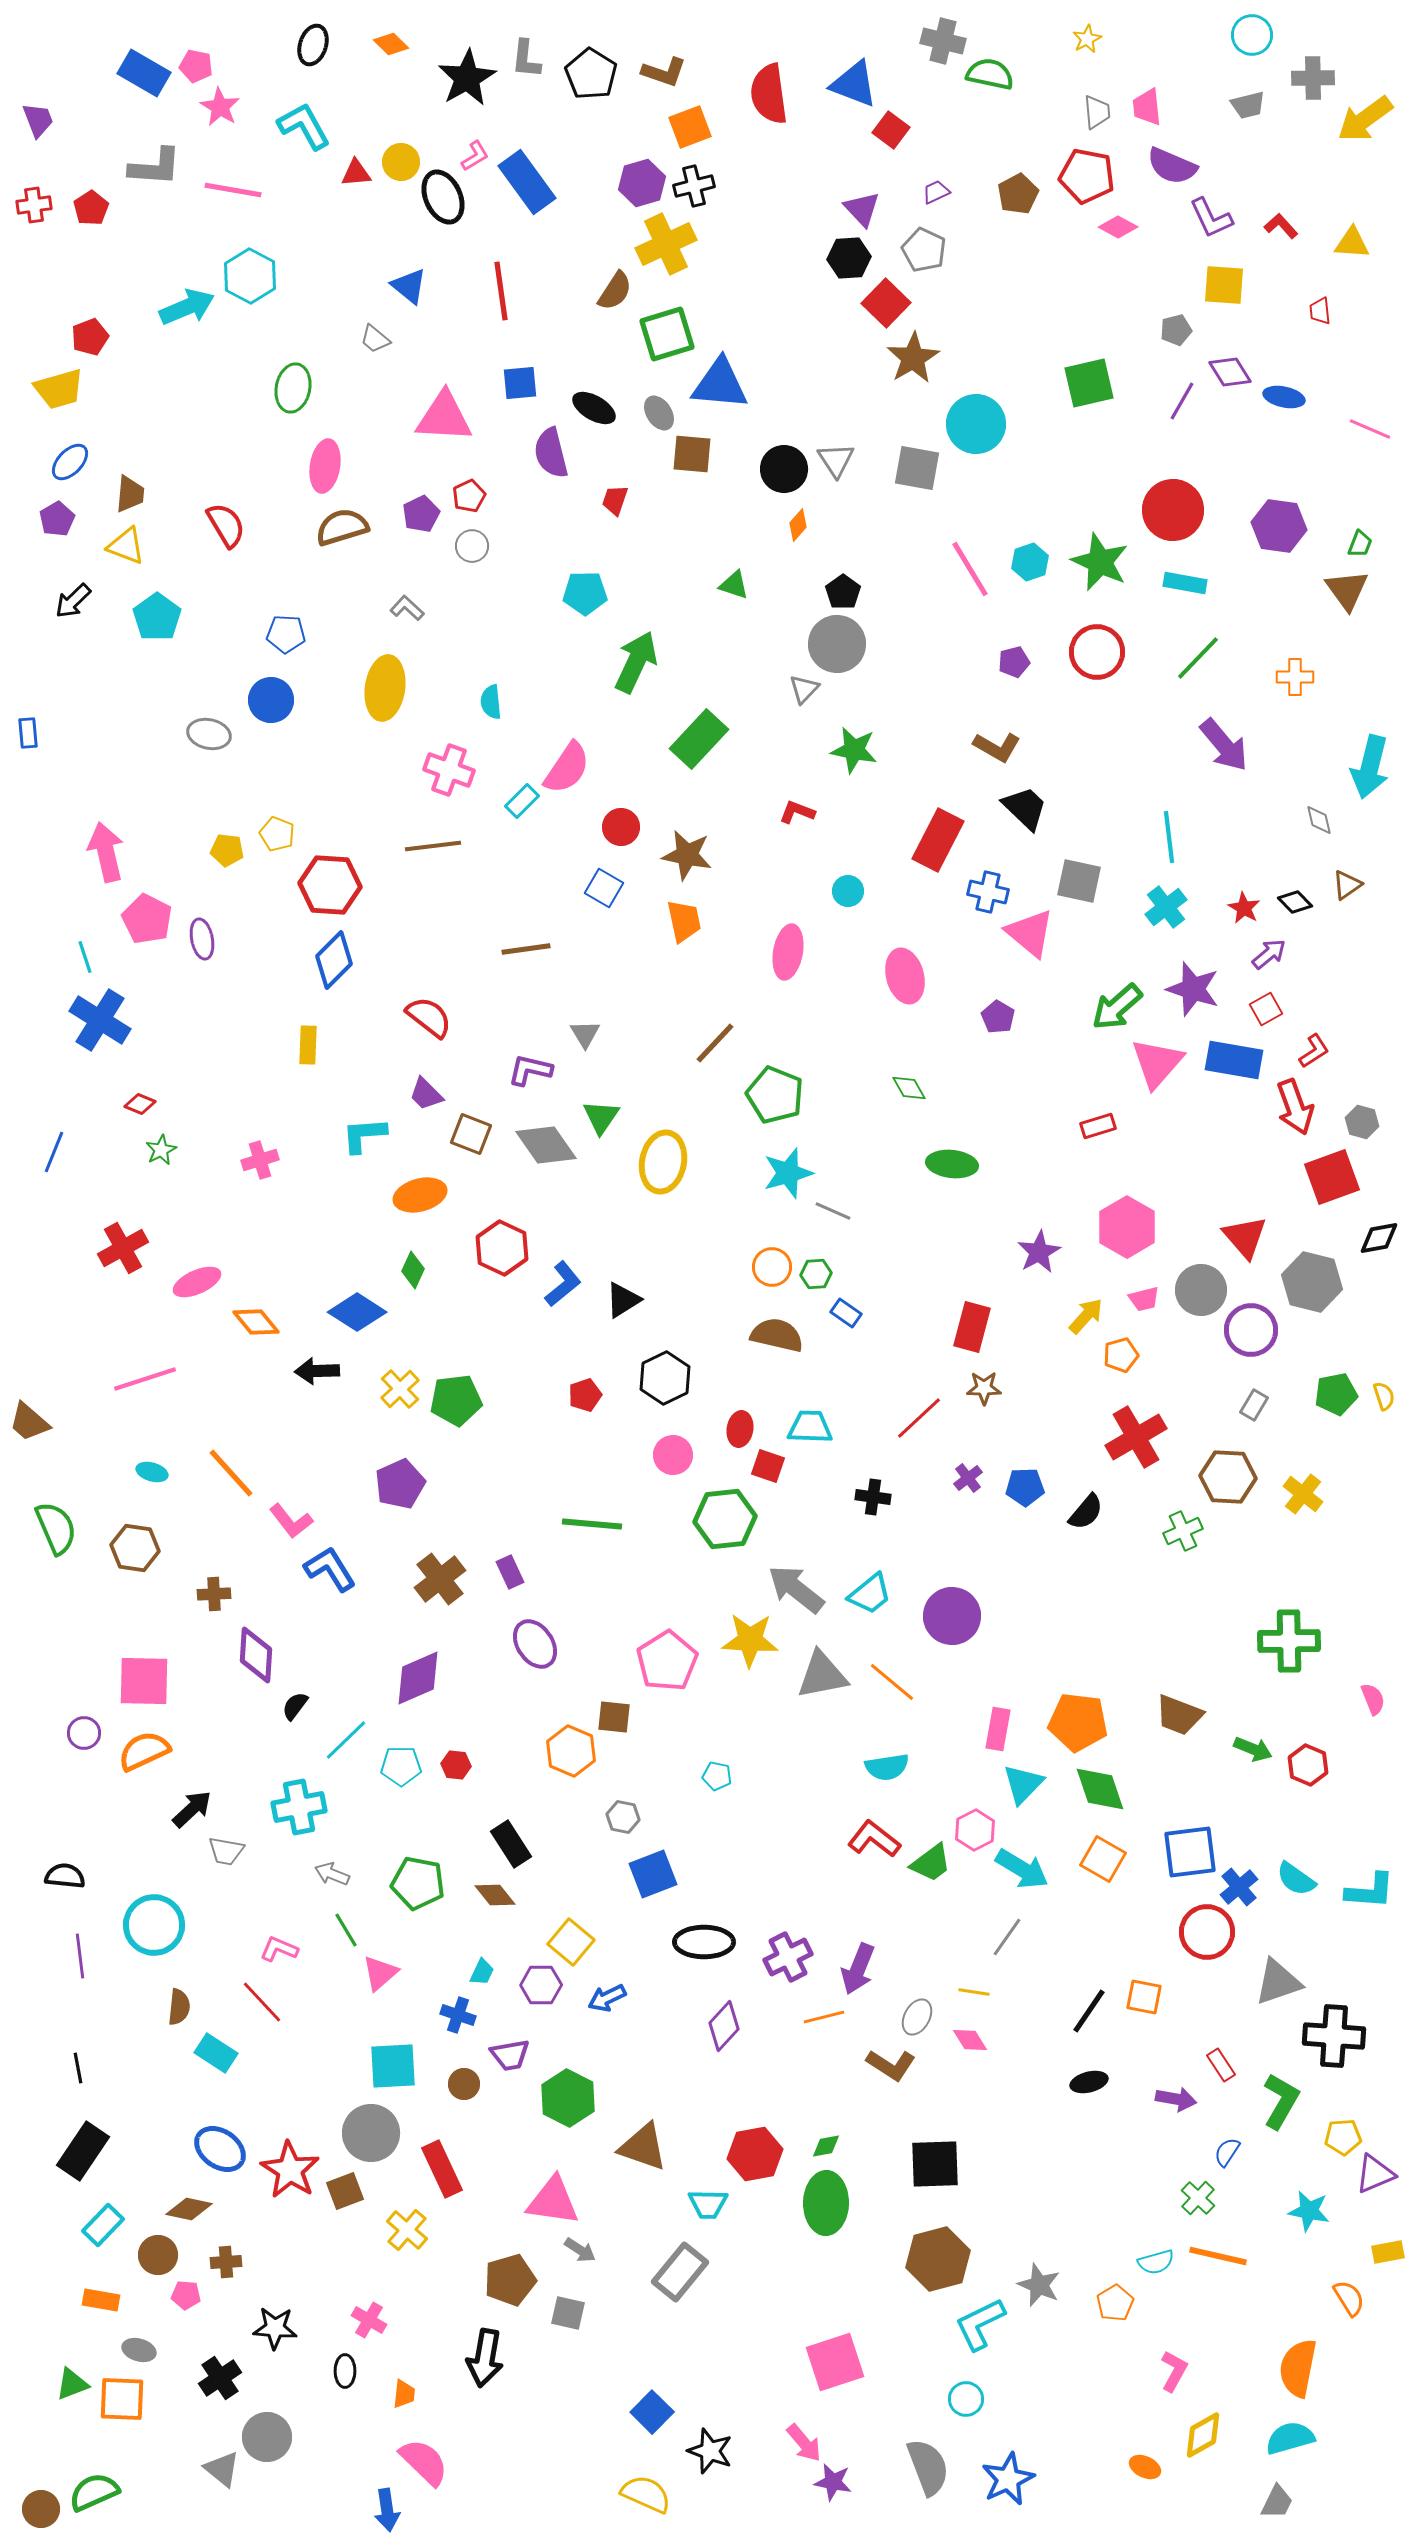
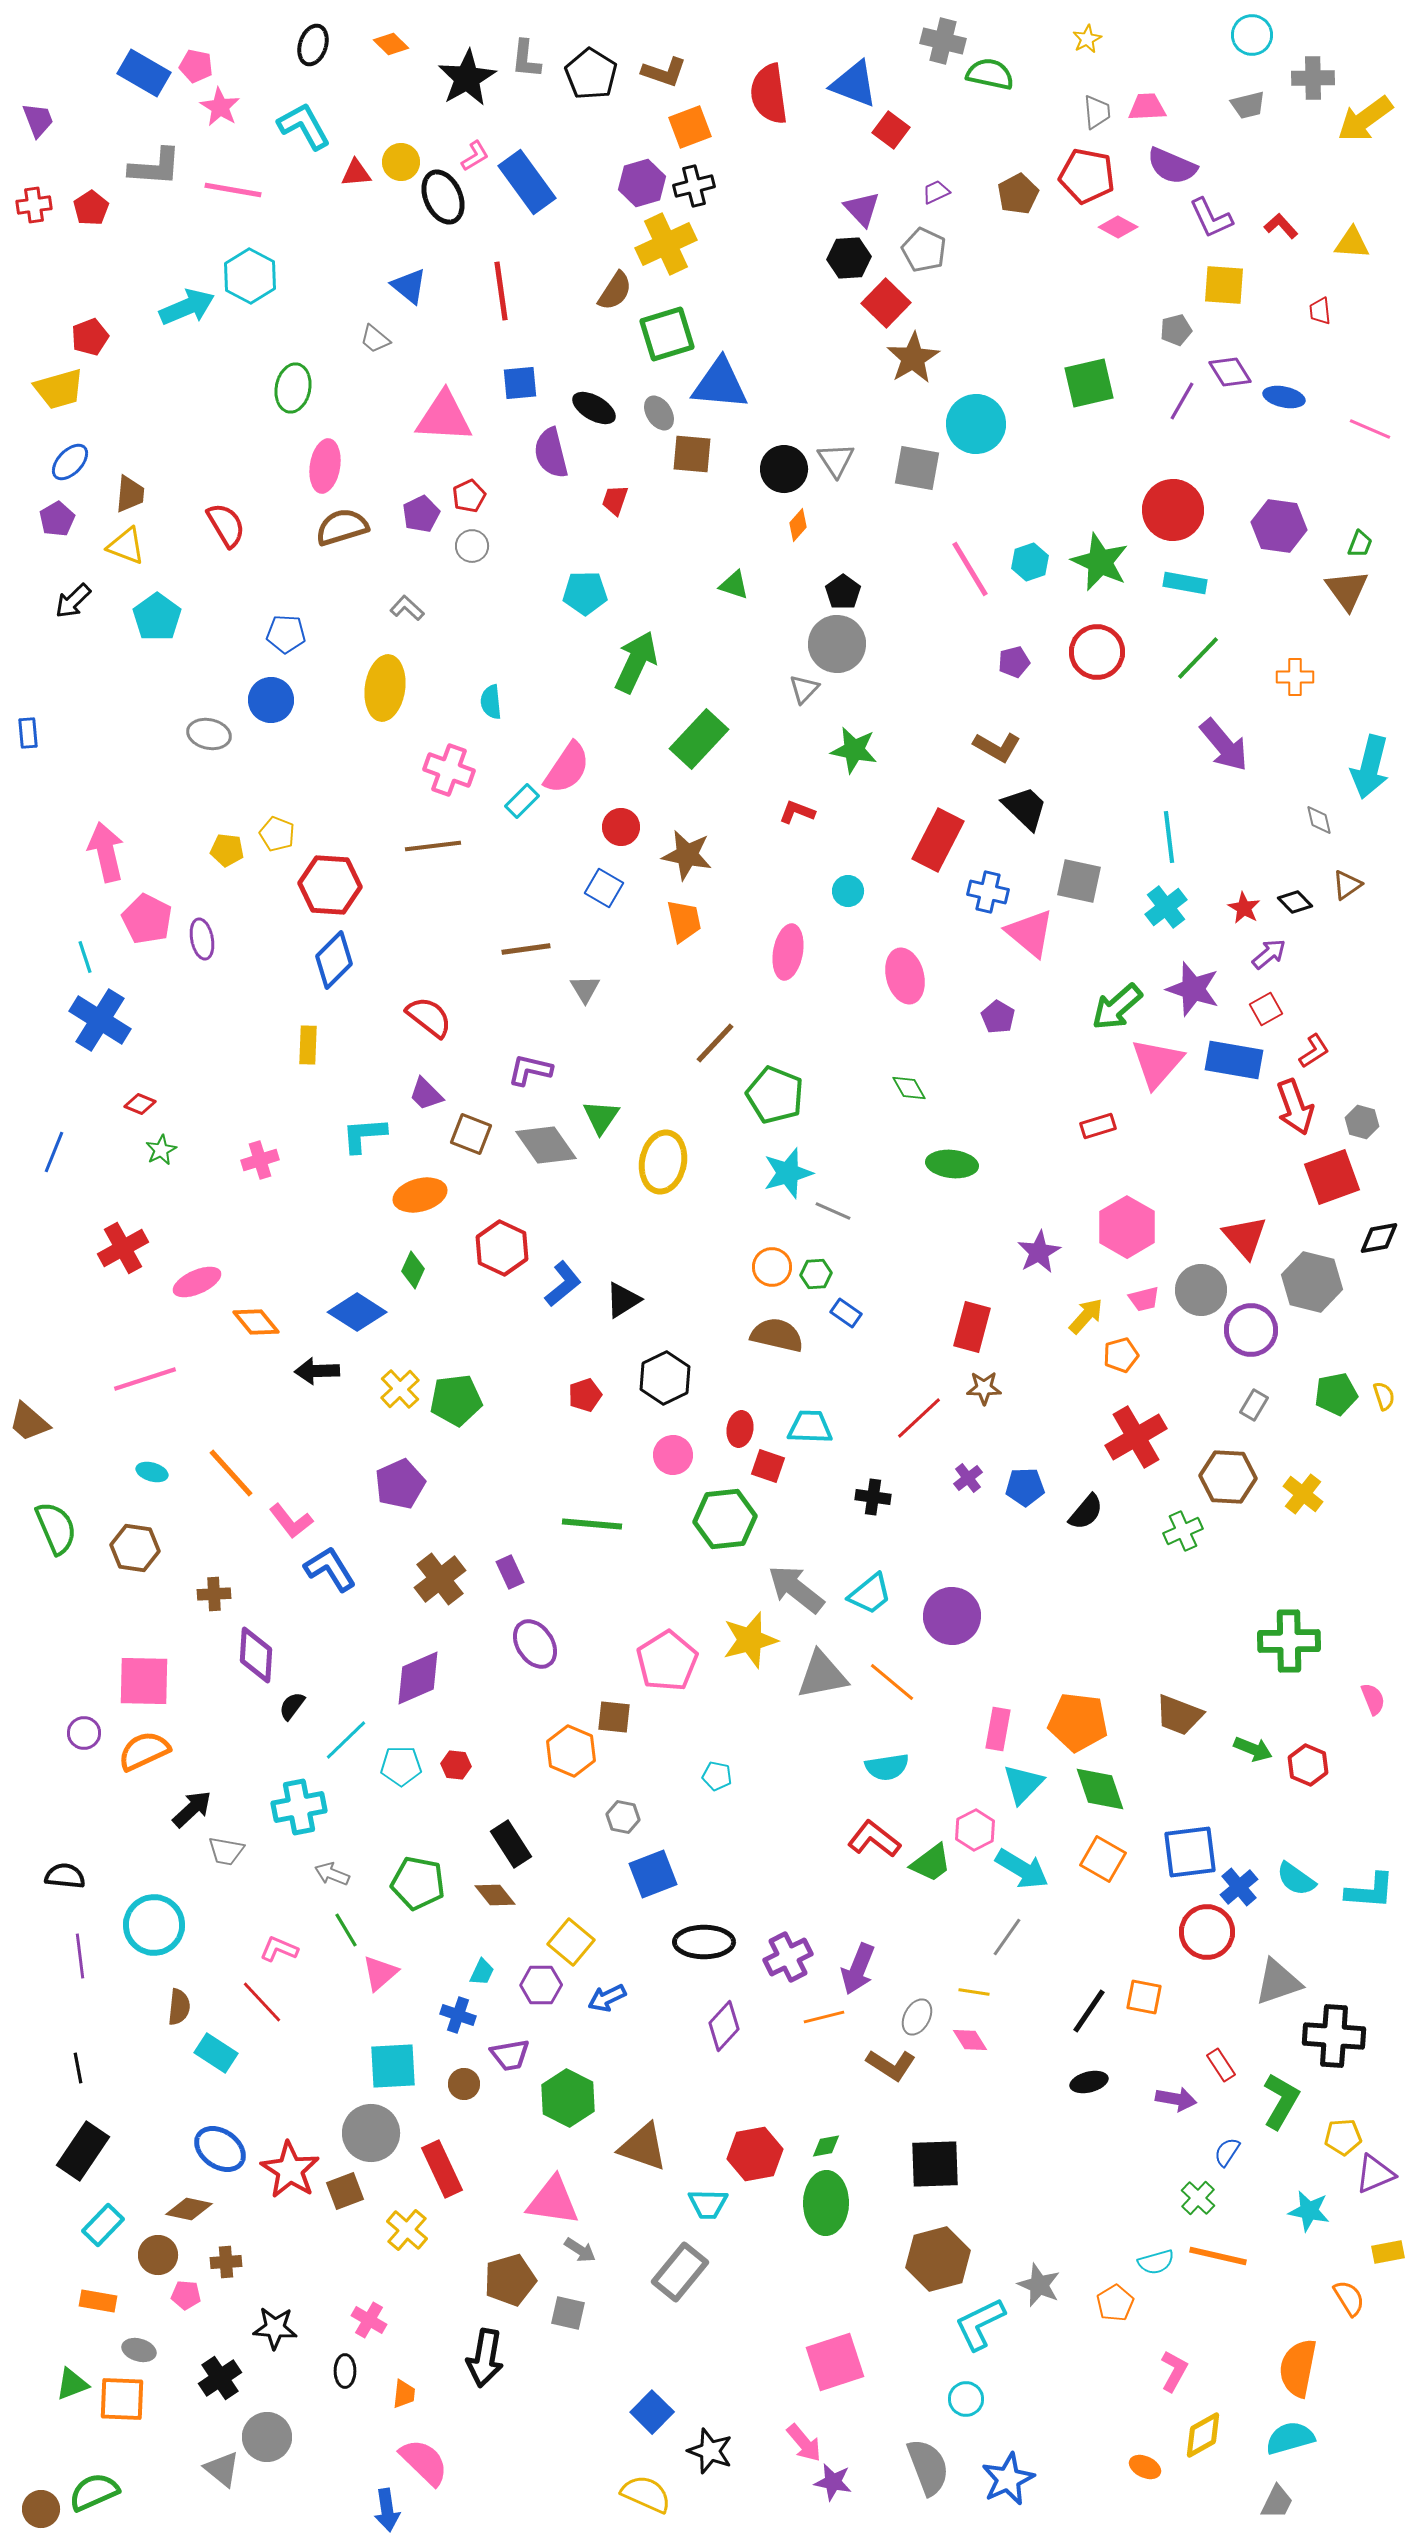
pink trapezoid at (1147, 107): rotated 93 degrees clockwise
gray triangle at (585, 1034): moved 45 px up
yellow star at (750, 1640): rotated 18 degrees counterclockwise
black semicircle at (295, 1706): moved 3 px left
orange rectangle at (101, 2300): moved 3 px left, 1 px down
